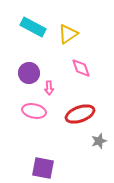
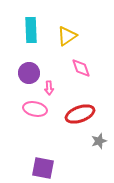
cyan rectangle: moved 2 px left, 3 px down; rotated 60 degrees clockwise
yellow triangle: moved 1 px left, 2 px down
pink ellipse: moved 1 px right, 2 px up
